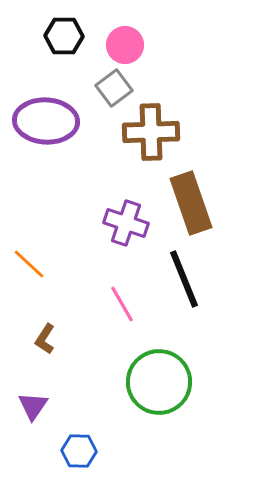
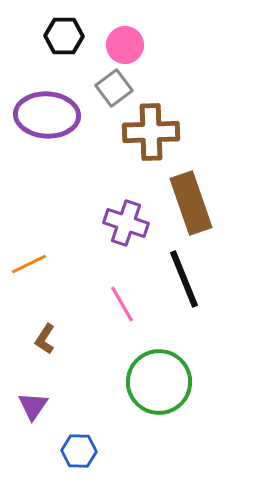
purple ellipse: moved 1 px right, 6 px up
orange line: rotated 69 degrees counterclockwise
